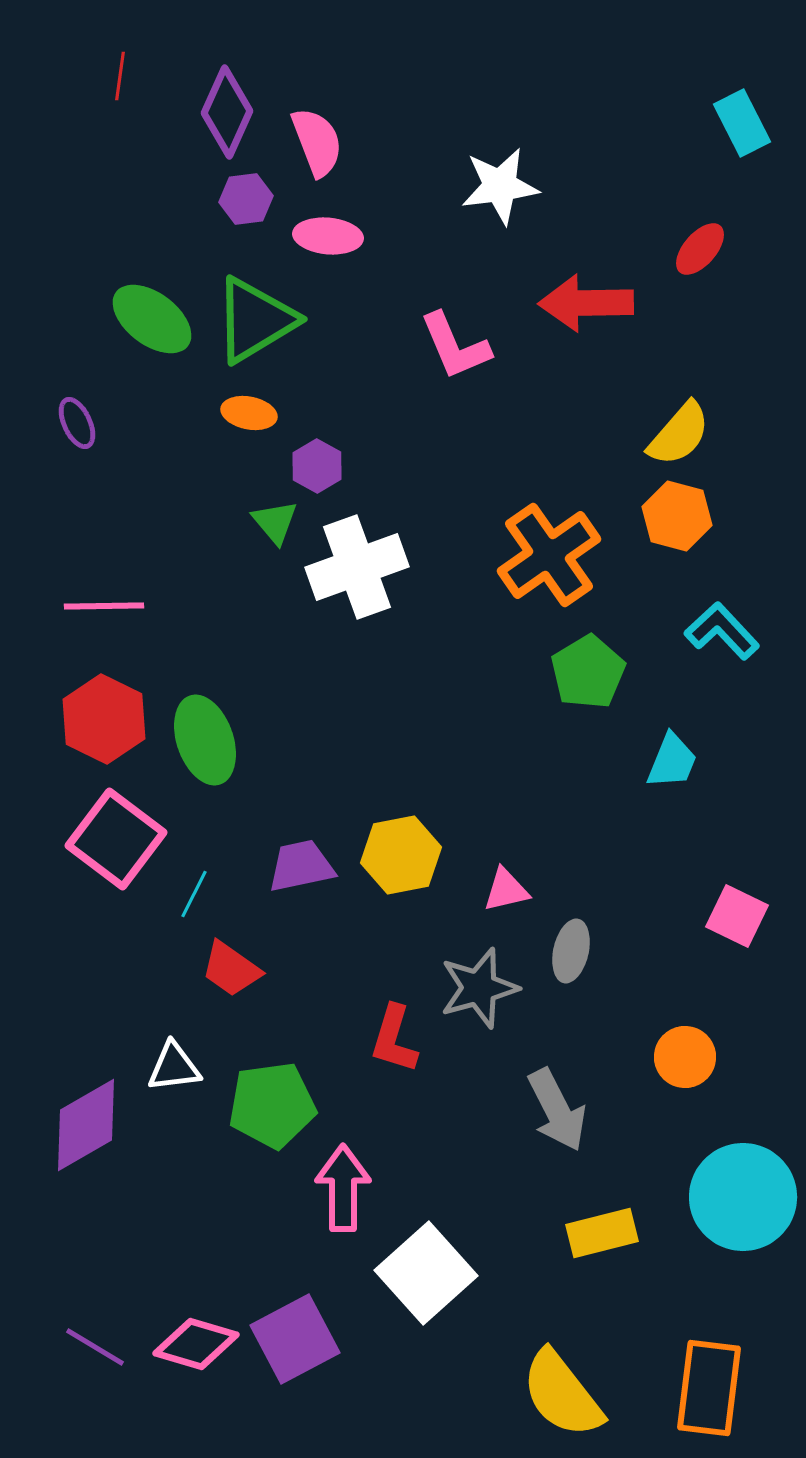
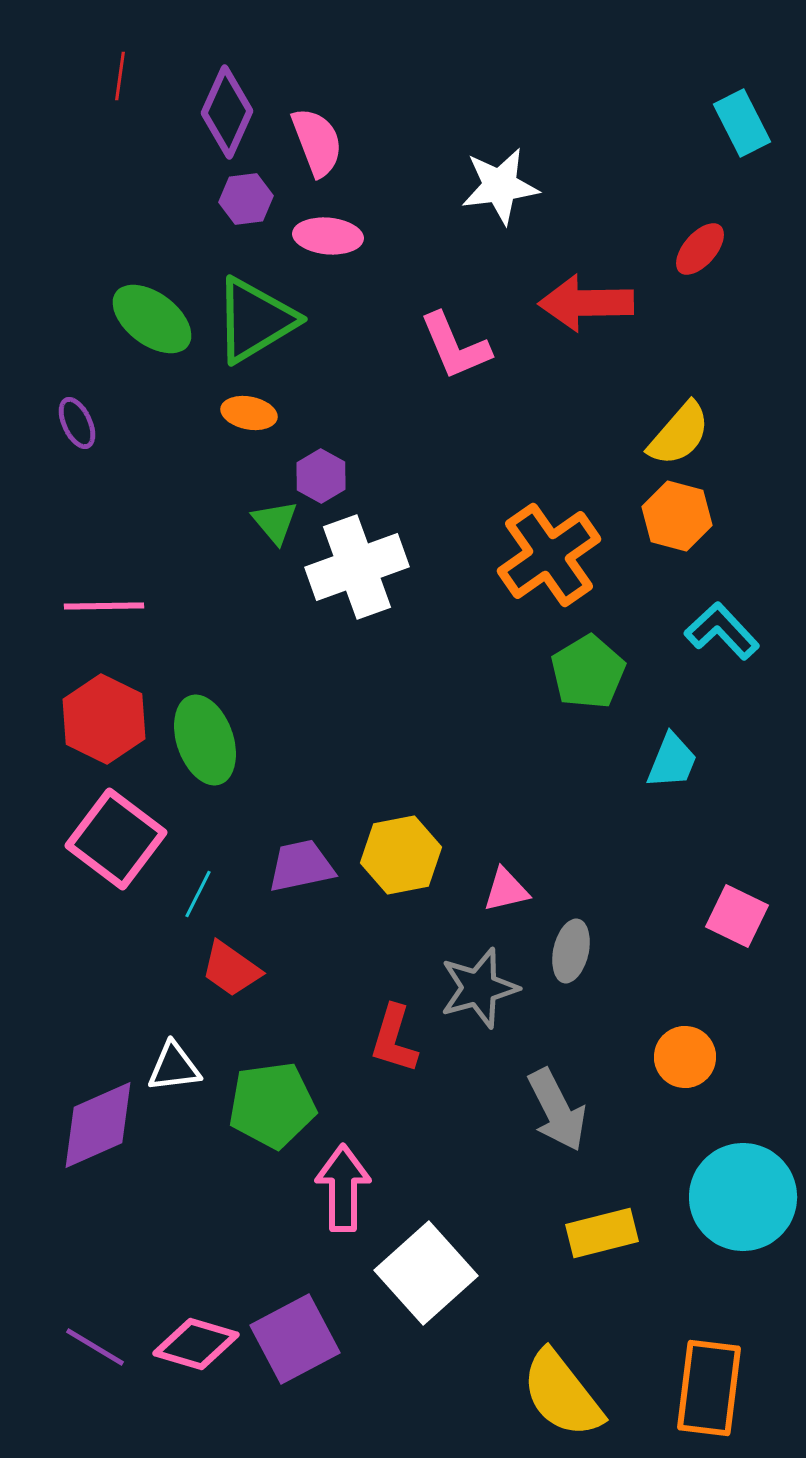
purple hexagon at (317, 466): moved 4 px right, 10 px down
cyan line at (194, 894): moved 4 px right
purple diamond at (86, 1125): moved 12 px right; rotated 6 degrees clockwise
